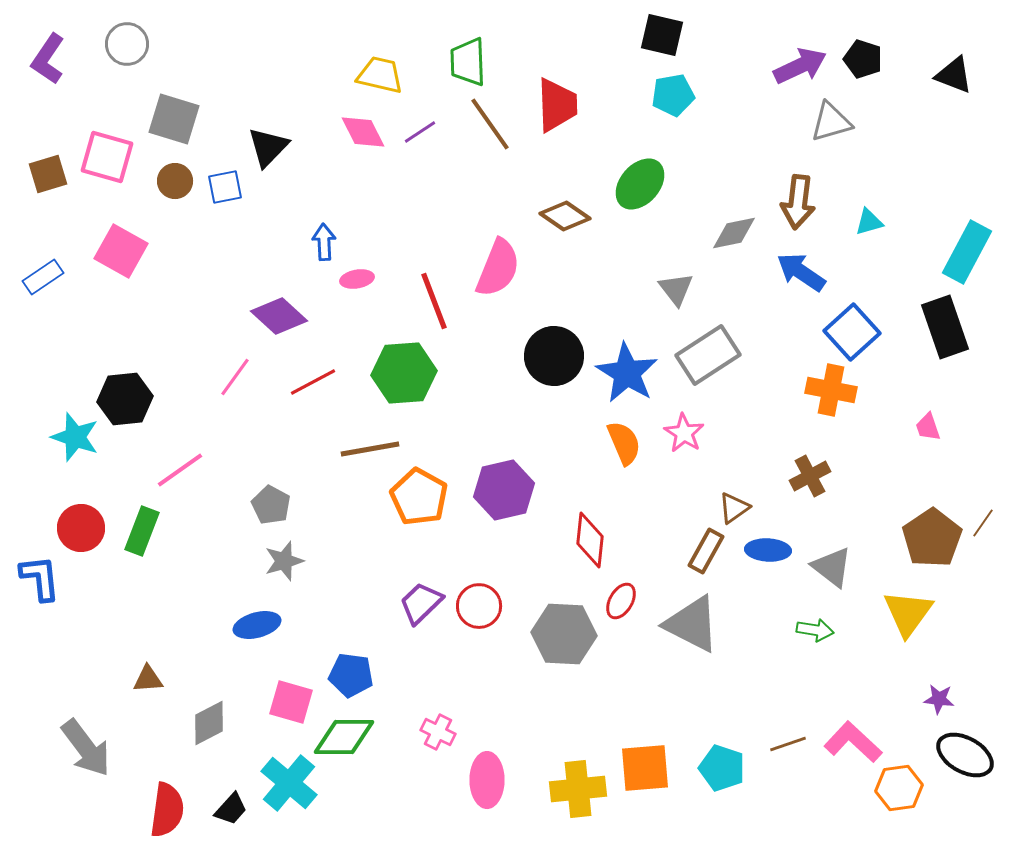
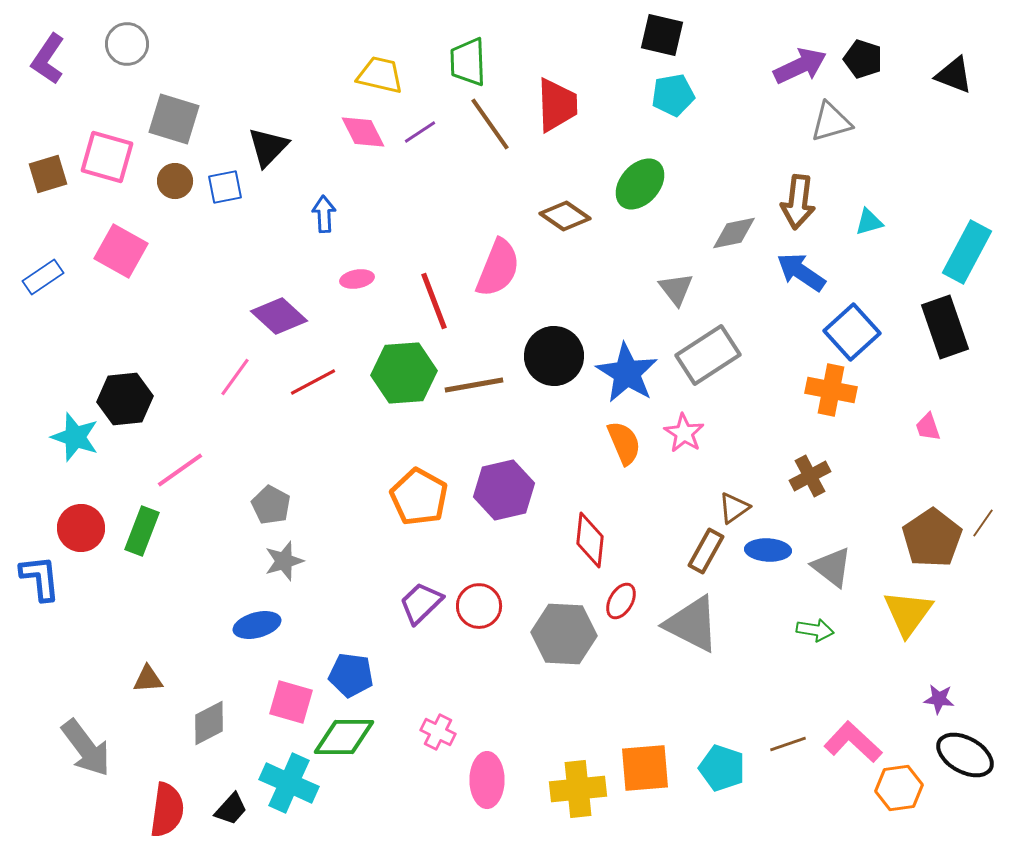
blue arrow at (324, 242): moved 28 px up
brown line at (370, 449): moved 104 px right, 64 px up
cyan cross at (289, 783): rotated 16 degrees counterclockwise
